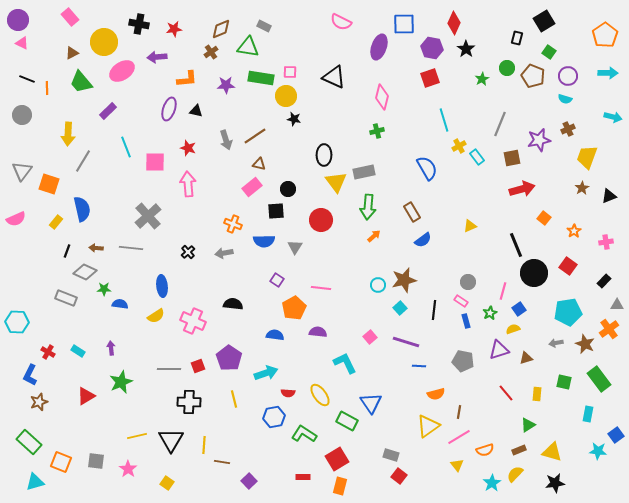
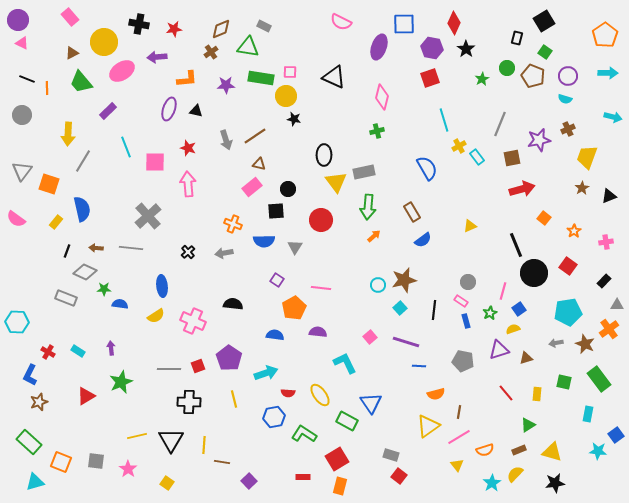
green square at (549, 52): moved 4 px left
pink semicircle at (16, 219): rotated 60 degrees clockwise
